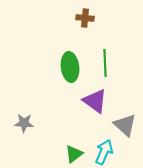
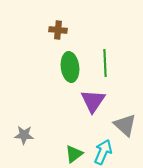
brown cross: moved 27 px left, 12 px down
purple triangle: moved 2 px left; rotated 28 degrees clockwise
gray star: moved 12 px down
cyan arrow: moved 1 px left
